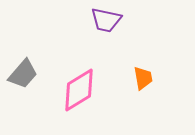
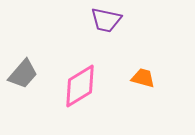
orange trapezoid: rotated 65 degrees counterclockwise
pink diamond: moved 1 px right, 4 px up
